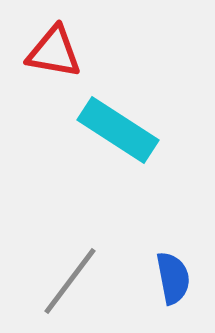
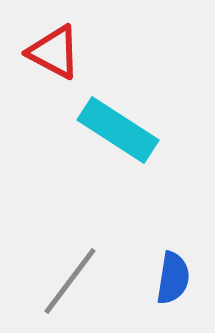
red triangle: rotated 18 degrees clockwise
blue semicircle: rotated 20 degrees clockwise
